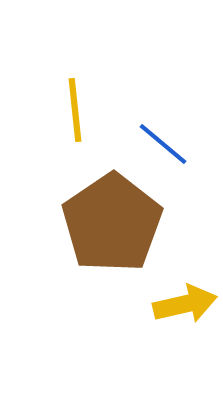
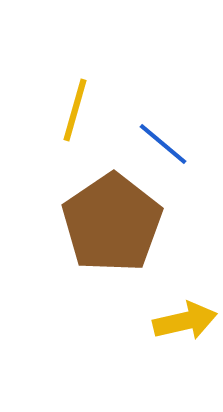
yellow line: rotated 22 degrees clockwise
yellow arrow: moved 17 px down
